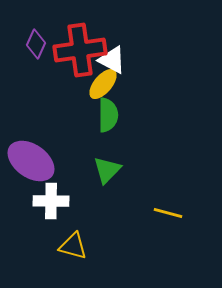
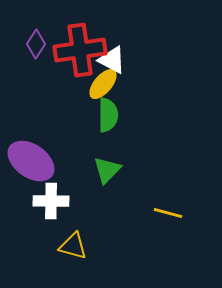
purple diamond: rotated 8 degrees clockwise
